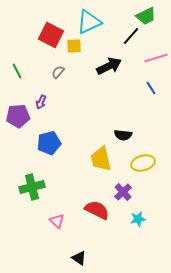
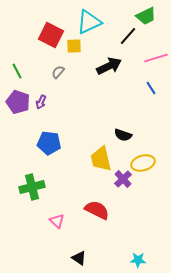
black line: moved 3 px left
purple pentagon: moved 14 px up; rotated 25 degrees clockwise
black semicircle: rotated 12 degrees clockwise
blue pentagon: rotated 20 degrees clockwise
purple cross: moved 13 px up
cyan star: moved 41 px down; rotated 14 degrees clockwise
